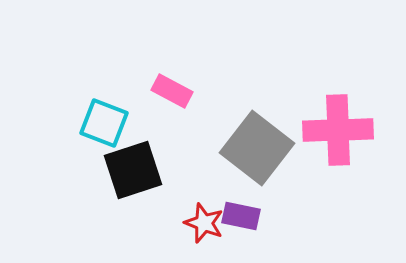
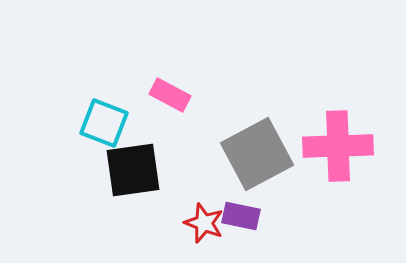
pink rectangle: moved 2 px left, 4 px down
pink cross: moved 16 px down
gray square: moved 6 px down; rotated 24 degrees clockwise
black square: rotated 10 degrees clockwise
